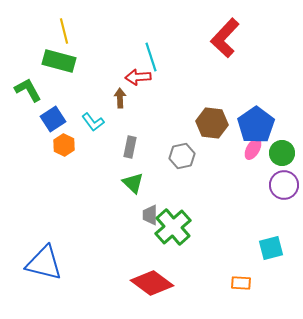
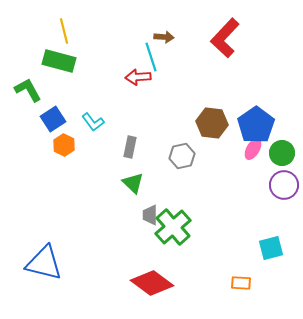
brown arrow: moved 44 px right, 61 px up; rotated 96 degrees clockwise
